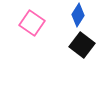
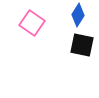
black square: rotated 25 degrees counterclockwise
